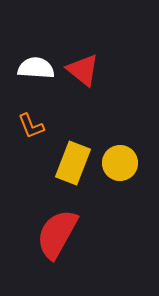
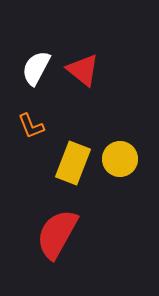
white semicircle: rotated 66 degrees counterclockwise
yellow circle: moved 4 px up
